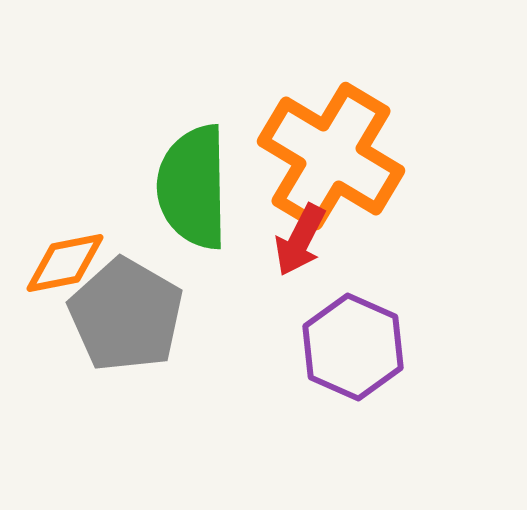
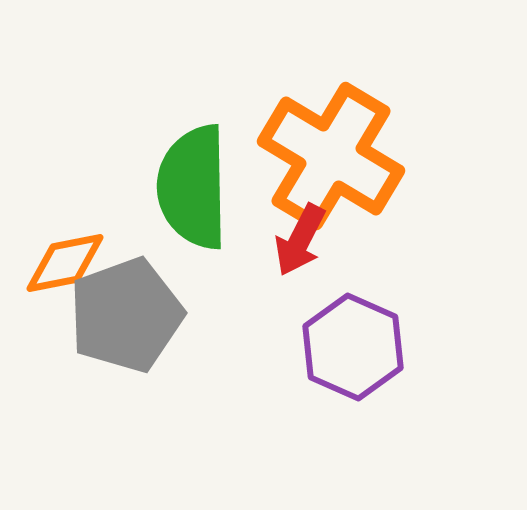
gray pentagon: rotated 22 degrees clockwise
